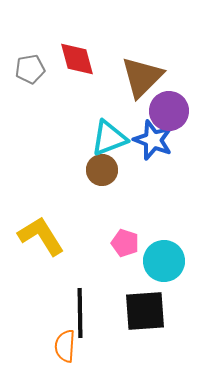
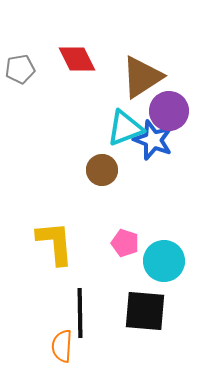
red diamond: rotated 12 degrees counterclockwise
gray pentagon: moved 10 px left
brown triangle: rotated 12 degrees clockwise
cyan triangle: moved 16 px right, 10 px up
yellow L-shape: moved 14 px right, 7 px down; rotated 27 degrees clockwise
black square: rotated 9 degrees clockwise
orange semicircle: moved 3 px left
